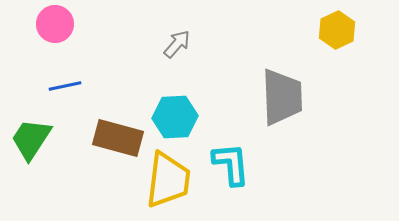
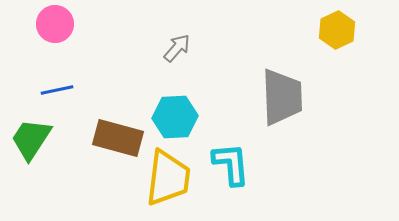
gray arrow: moved 4 px down
blue line: moved 8 px left, 4 px down
yellow trapezoid: moved 2 px up
